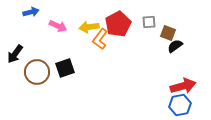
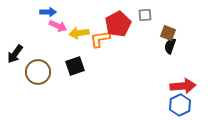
blue arrow: moved 17 px right; rotated 14 degrees clockwise
gray square: moved 4 px left, 7 px up
yellow arrow: moved 10 px left, 6 px down
orange L-shape: rotated 45 degrees clockwise
black semicircle: moved 5 px left; rotated 35 degrees counterclockwise
black square: moved 10 px right, 2 px up
brown circle: moved 1 px right
red arrow: rotated 10 degrees clockwise
blue hexagon: rotated 15 degrees counterclockwise
